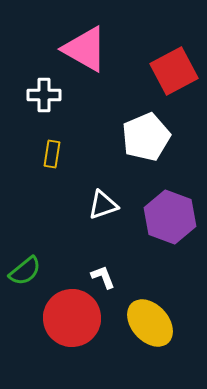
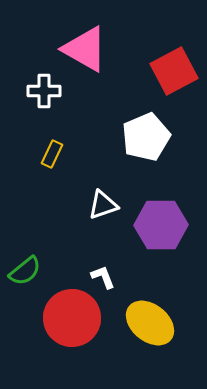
white cross: moved 4 px up
yellow rectangle: rotated 16 degrees clockwise
purple hexagon: moved 9 px left, 8 px down; rotated 21 degrees counterclockwise
yellow ellipse: rotated 9 degrees counterclockwise
